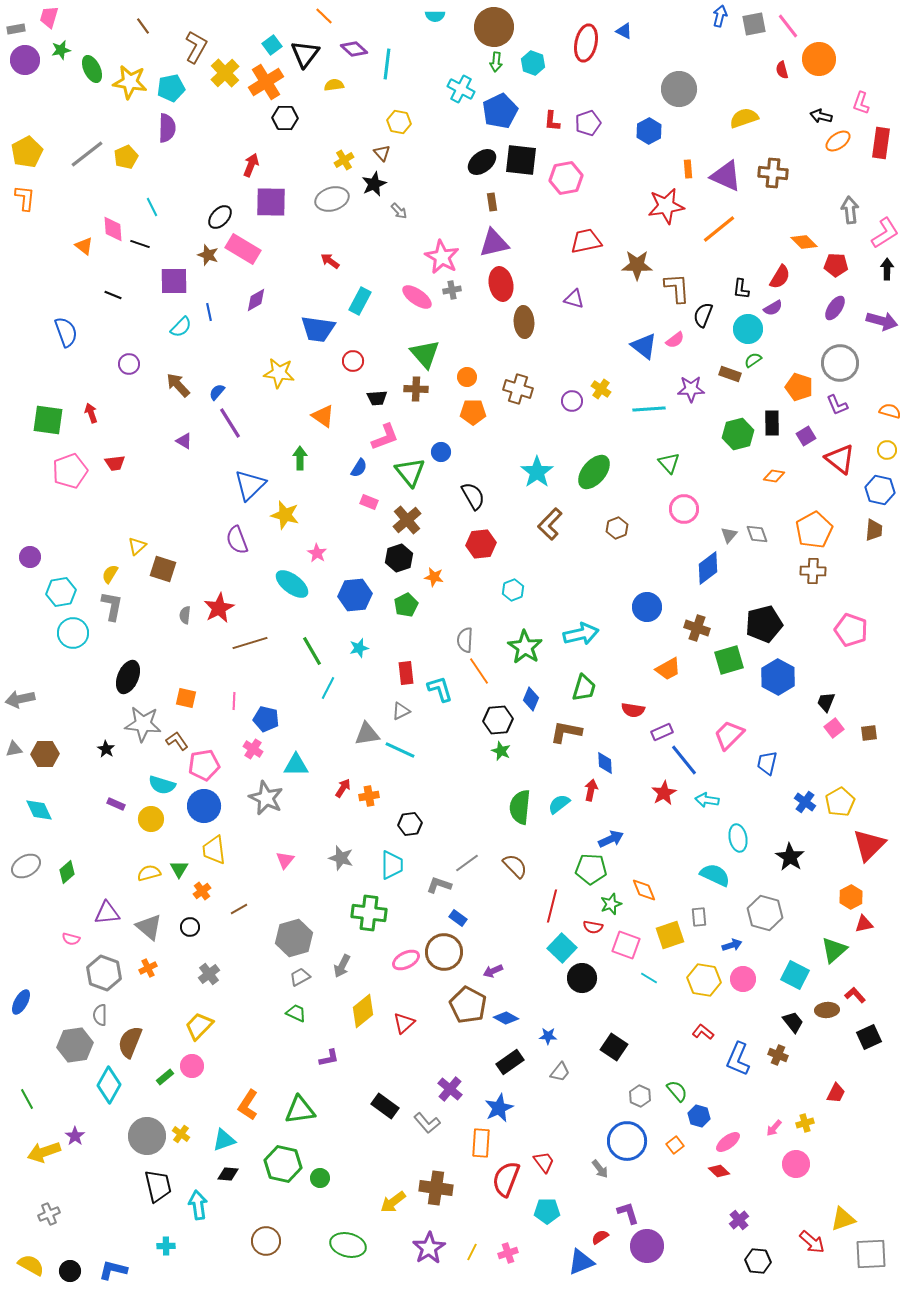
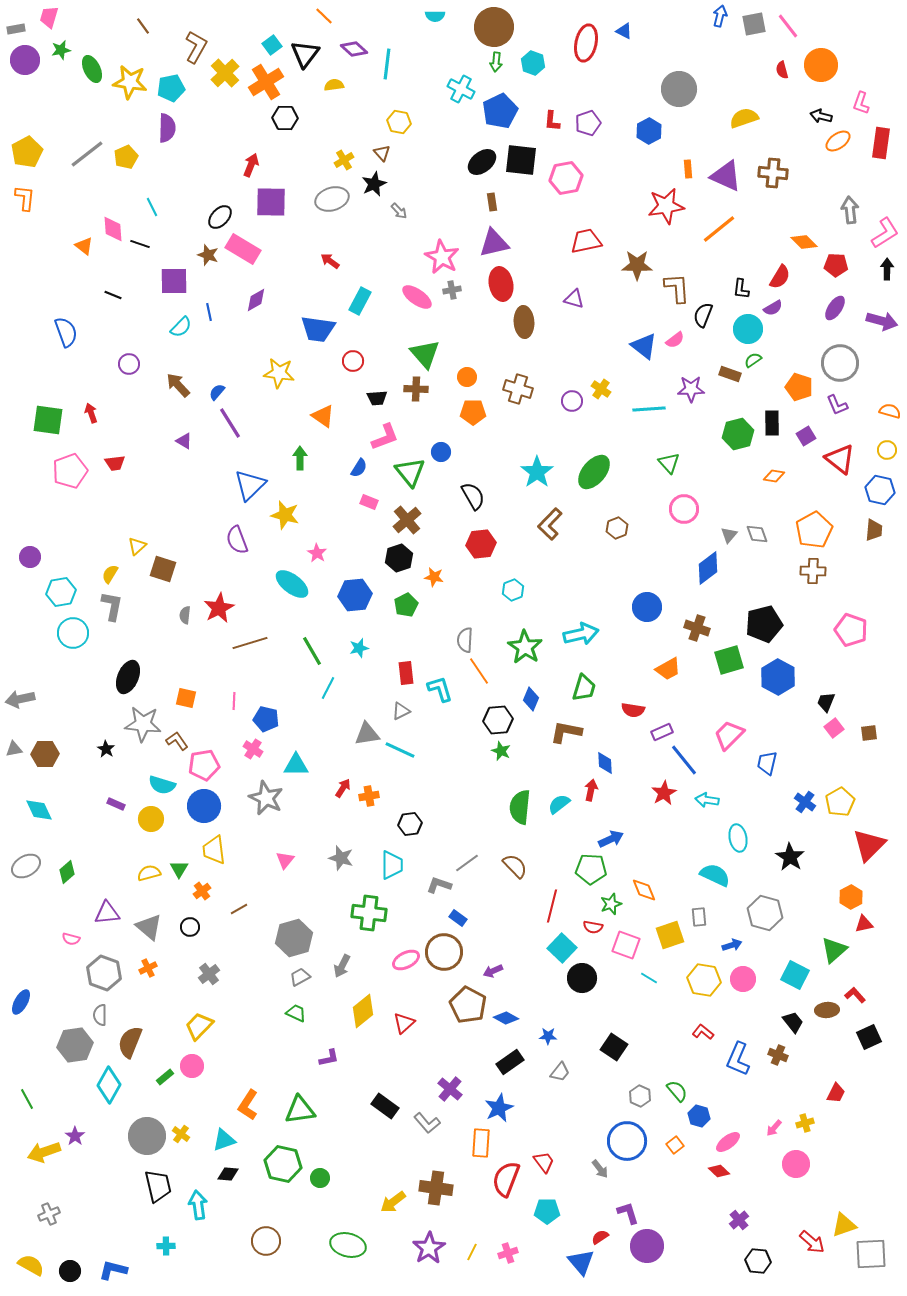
orange circle at (819, 59): moved 2 px right, 6 px down
yellow triangle at (843, 1219): moved 1 px right, 6 px down
blue triangle at (581, 1262): rotated 48 degrees counterclockwise
